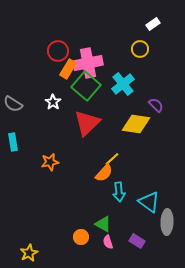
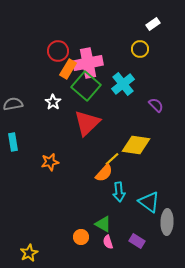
gray semicircle: rotated 138 degrees clockwise
yellow diamond: moved 21 px down
